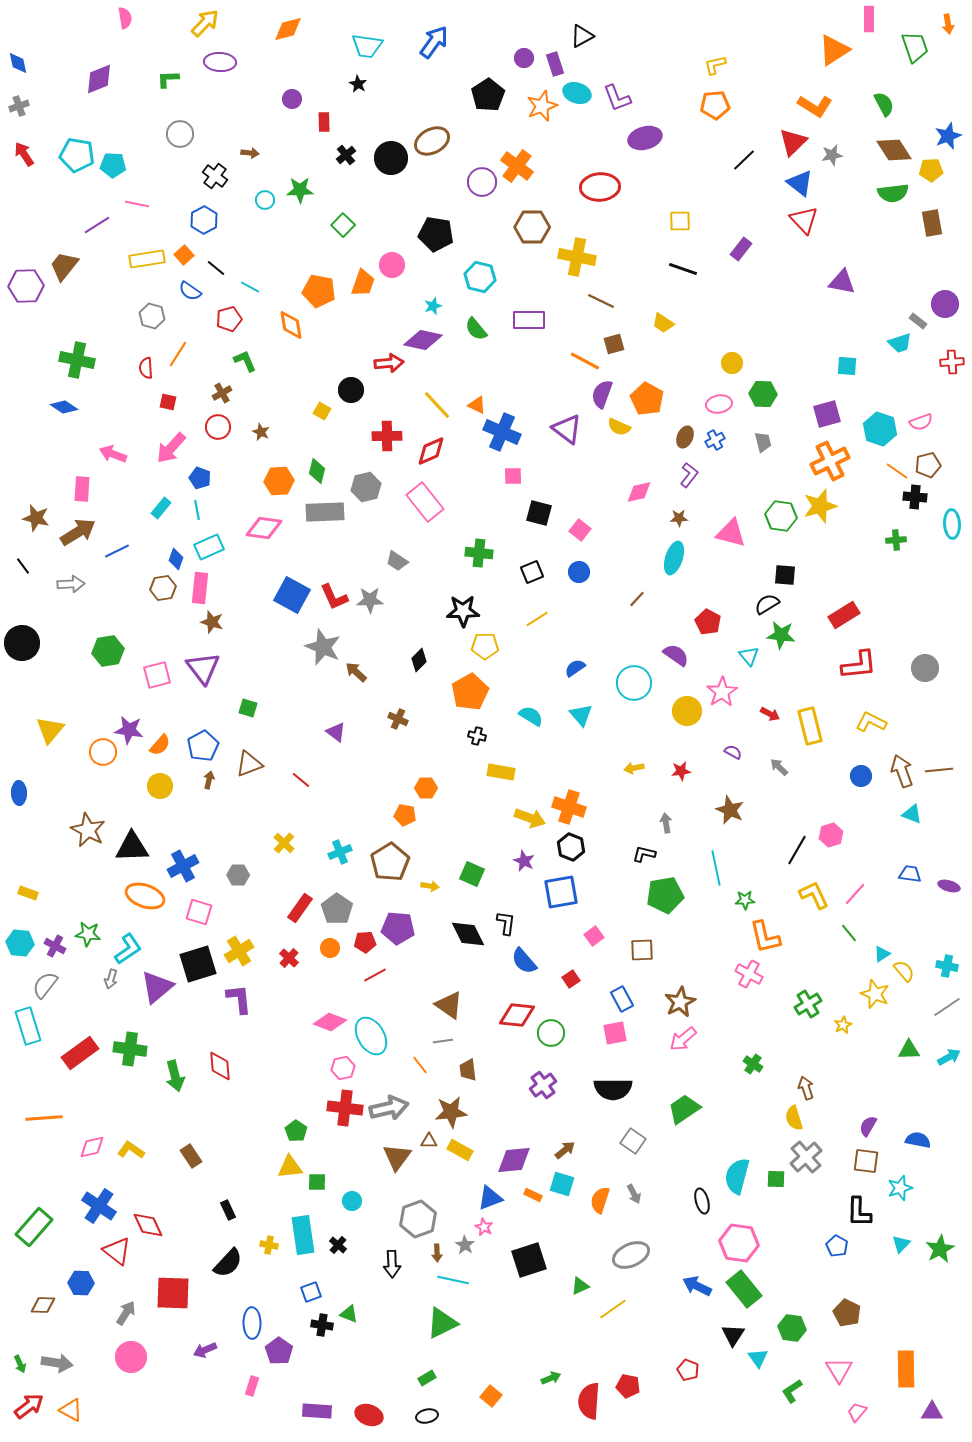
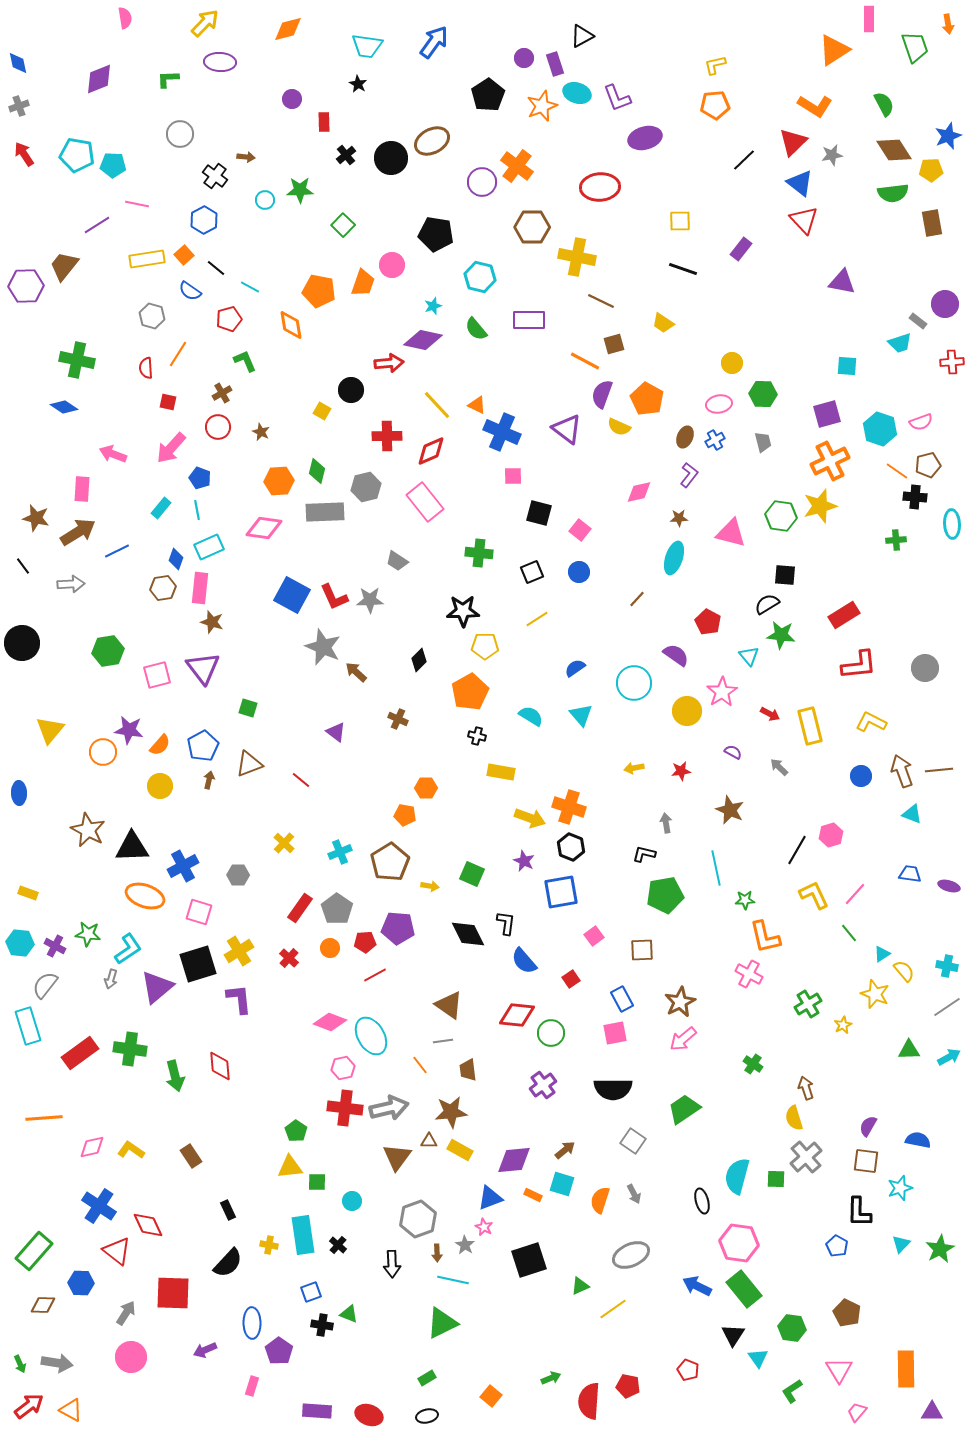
brown arrow at (250, 153): moved 4 px left, 4 px down
green rectangle at (34, 1227): moved 24 px down
